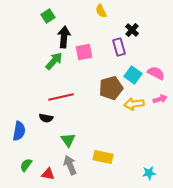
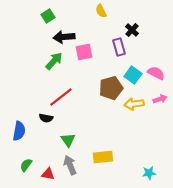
black arrow: rotated 100 degrees counterclockwise
red line: rotated 25 degrees counterclockwise
yellow rectangle: rotated 18 degrees counterclockwise
